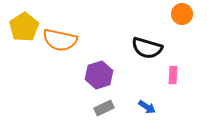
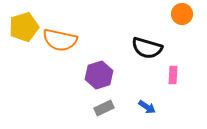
yellow pentagon: rotated 16 degrees clockwise
